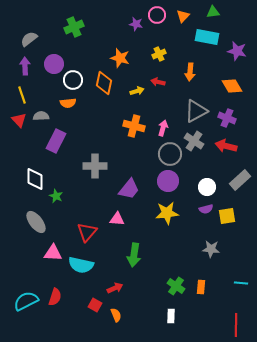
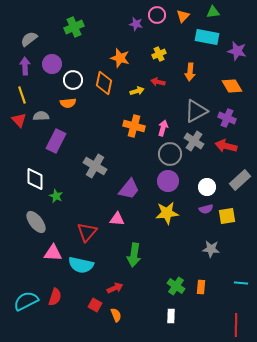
purple circle at (54, 64): moved 2 px left
gray cross at (95, 166): rotated 30 degrees clockwise
